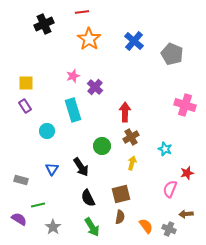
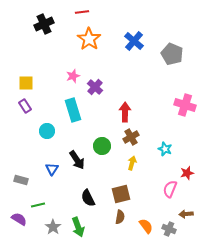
black arrow: moved 4 px left, 7 px up
green arrow: moved 14 px left; rotated 12 degrees clockwise
